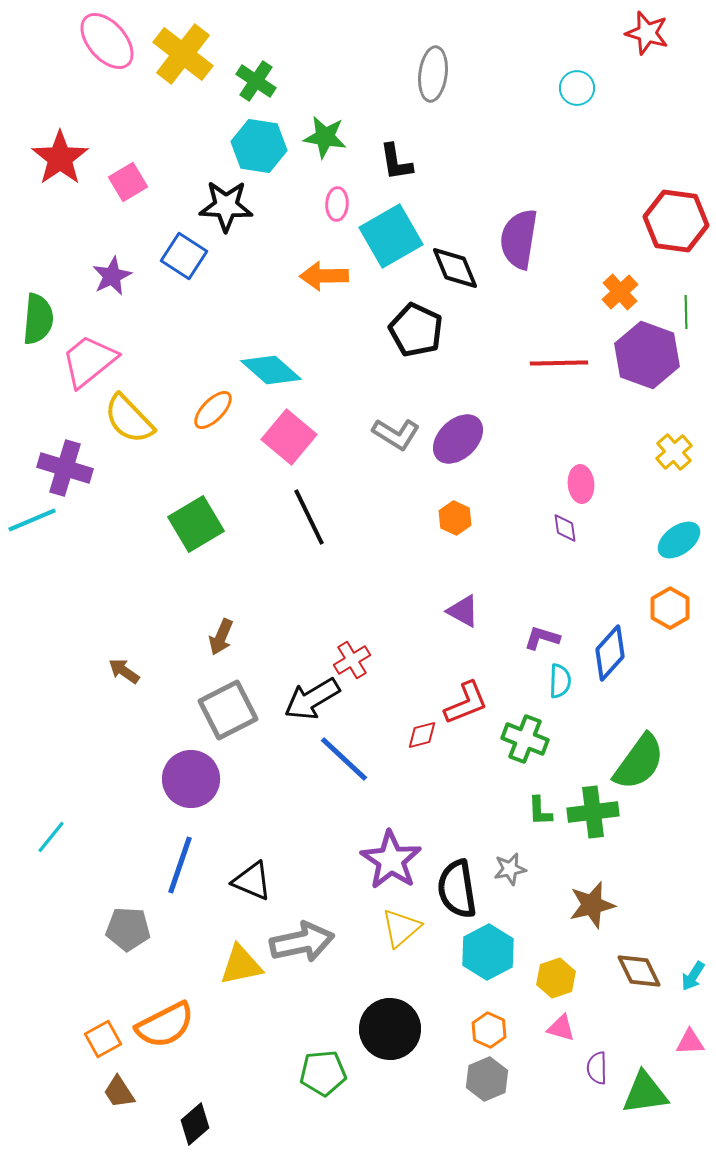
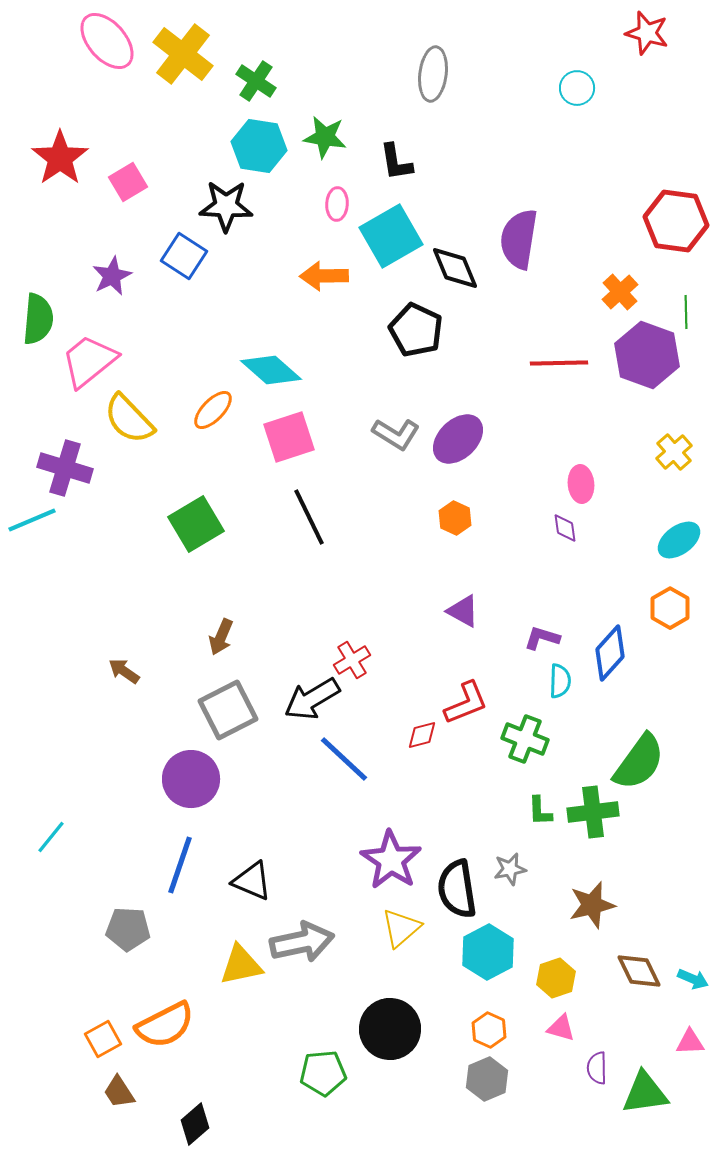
pink square at (289, 437): rotated 32 degrees clockwise
cyan arrow at (693, 976): moved 3 px down; rotated 100 degrees counterclockwise
